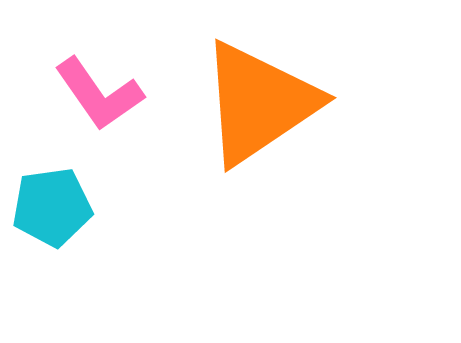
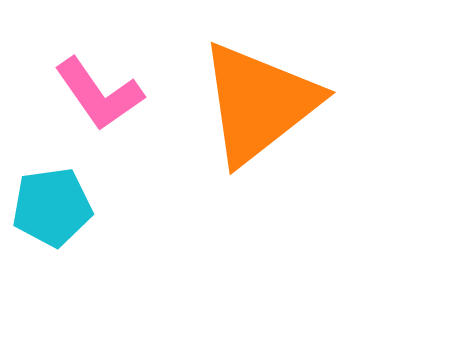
orange triangle: rotated 4 degrees counterclockwise
